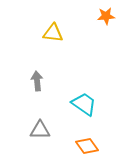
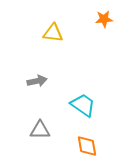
orange star: moved 2 px left, 3 px down
gray arrow: rotated 84 degrees clockwise
cyan trapezoid: moved 1 px left, 1 px down
orange diamond: rotated 25 degrees clockwise
